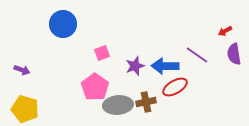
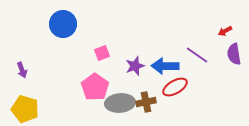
purple arrow: rotated 49 degrees clockwise
gray ellipse: moved 2 px right, 2 px up
